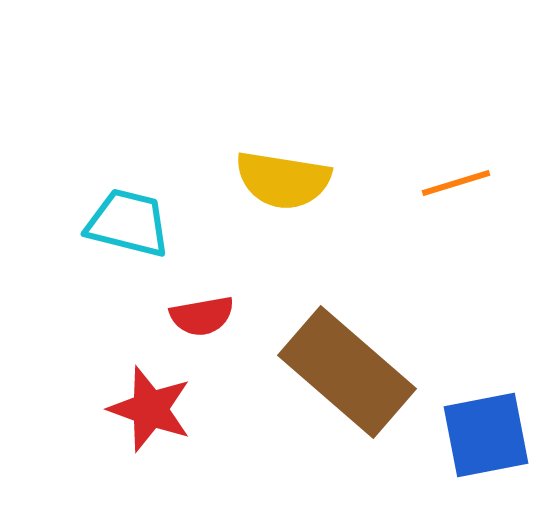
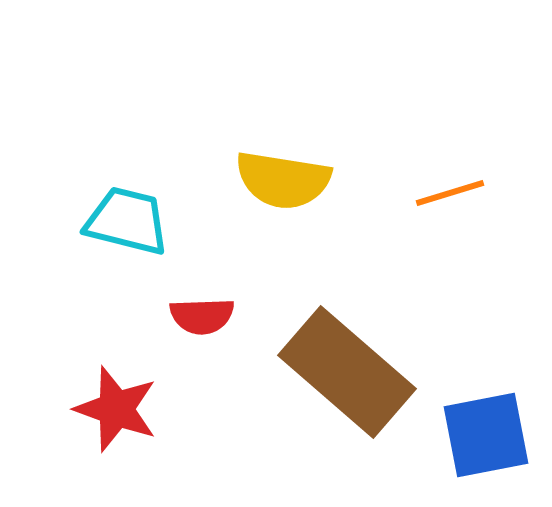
orange line: moved 6 px left, 10 px down
cyan trapezoid: moved 1 px left, 2 px up
red semicircle: rotated 8 degrees clockwise
red star: moved 34 px left
